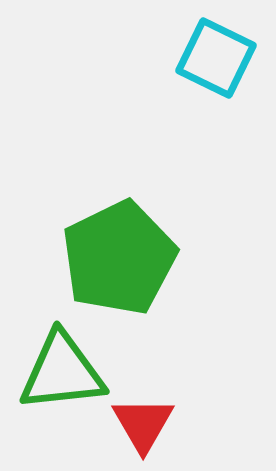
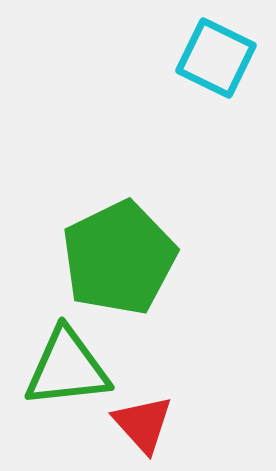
green triangle: moved 5 px right, 4 px up
red triangle: rotated 12 degrees counterclockwise
